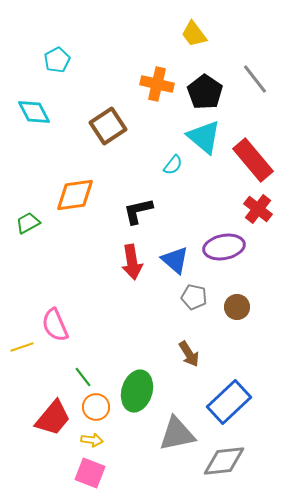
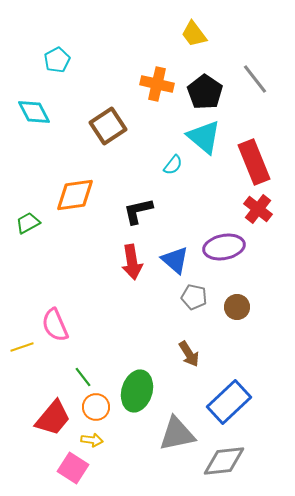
red rectangle: moved 1 px right, 2 px down; rotated 18 degrees clockwise
pink square: moved 17 px left, 5 px up; rotated 12 degrees clockwise
